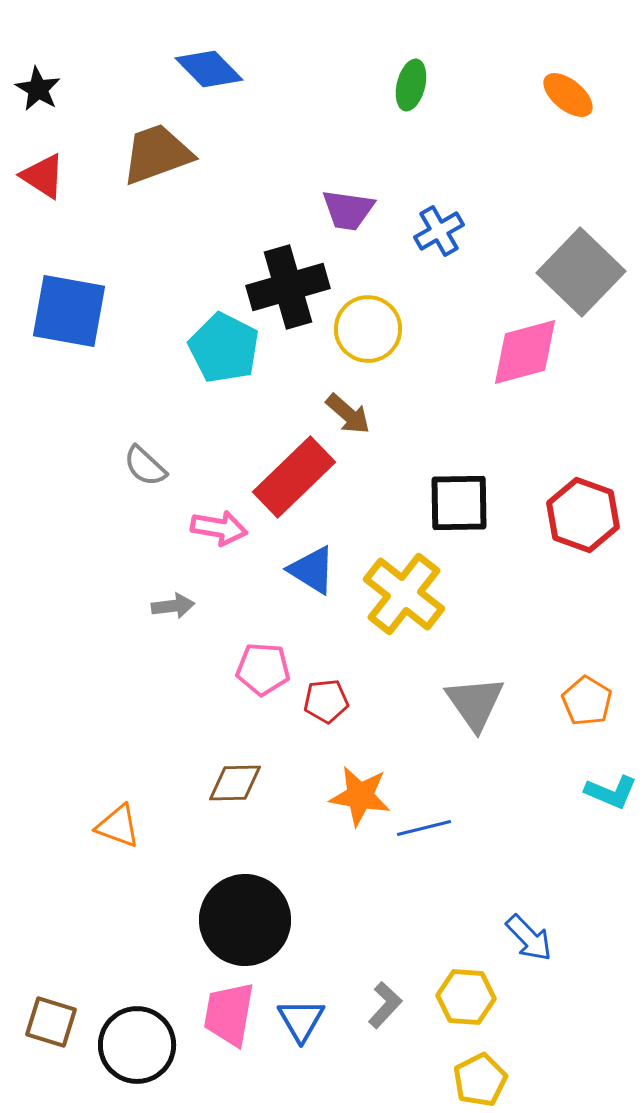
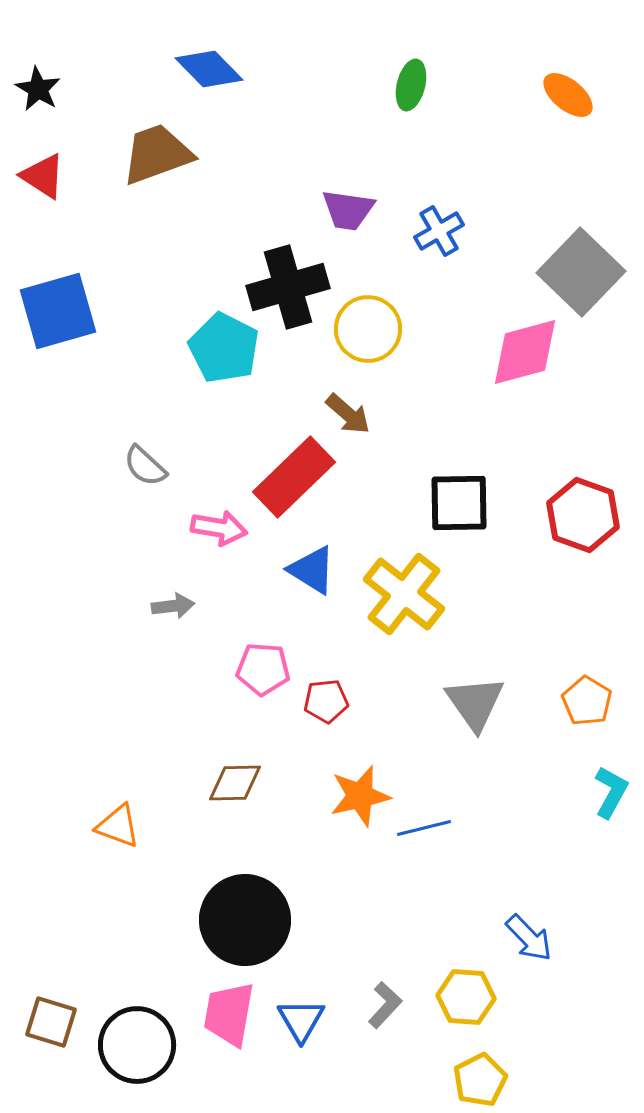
blue square at (69, 311): moved 11 px left; rotated 26 degrees counterclockwise
cyan L-shape at (611, 792): rotated 84 degrees counterclockwise
orange star at (360, 796): rotated 22 degrees counterclockwise
